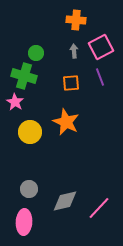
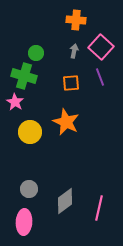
pink square: rotated 20 degrees counterclockwise
gray arrow: rotated 16 degrees clockwise
gray diamond: rotated 24 degrees counterclockwise
pink line: rotated 30 degrees counterclockwise
